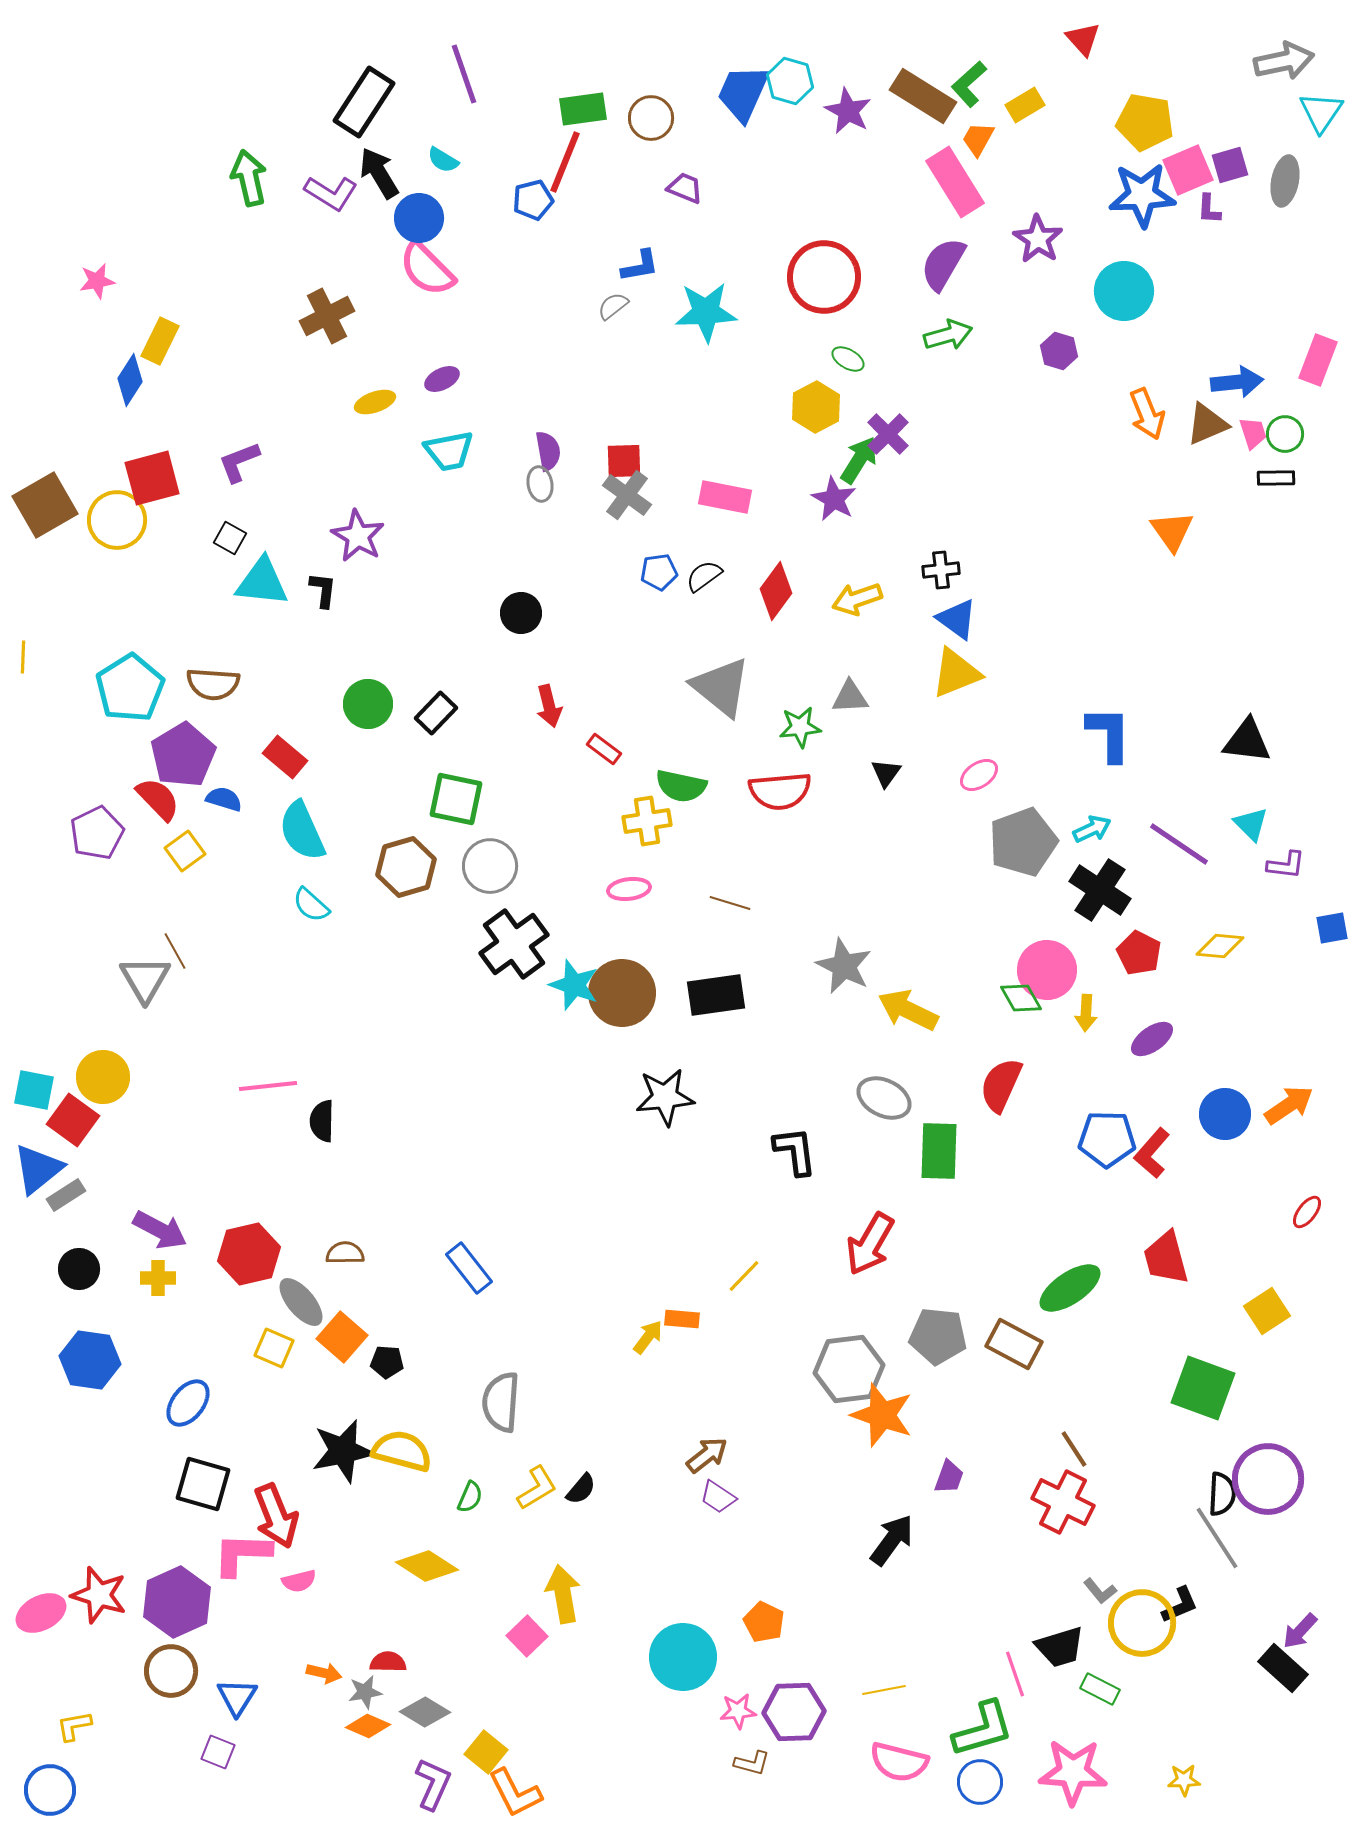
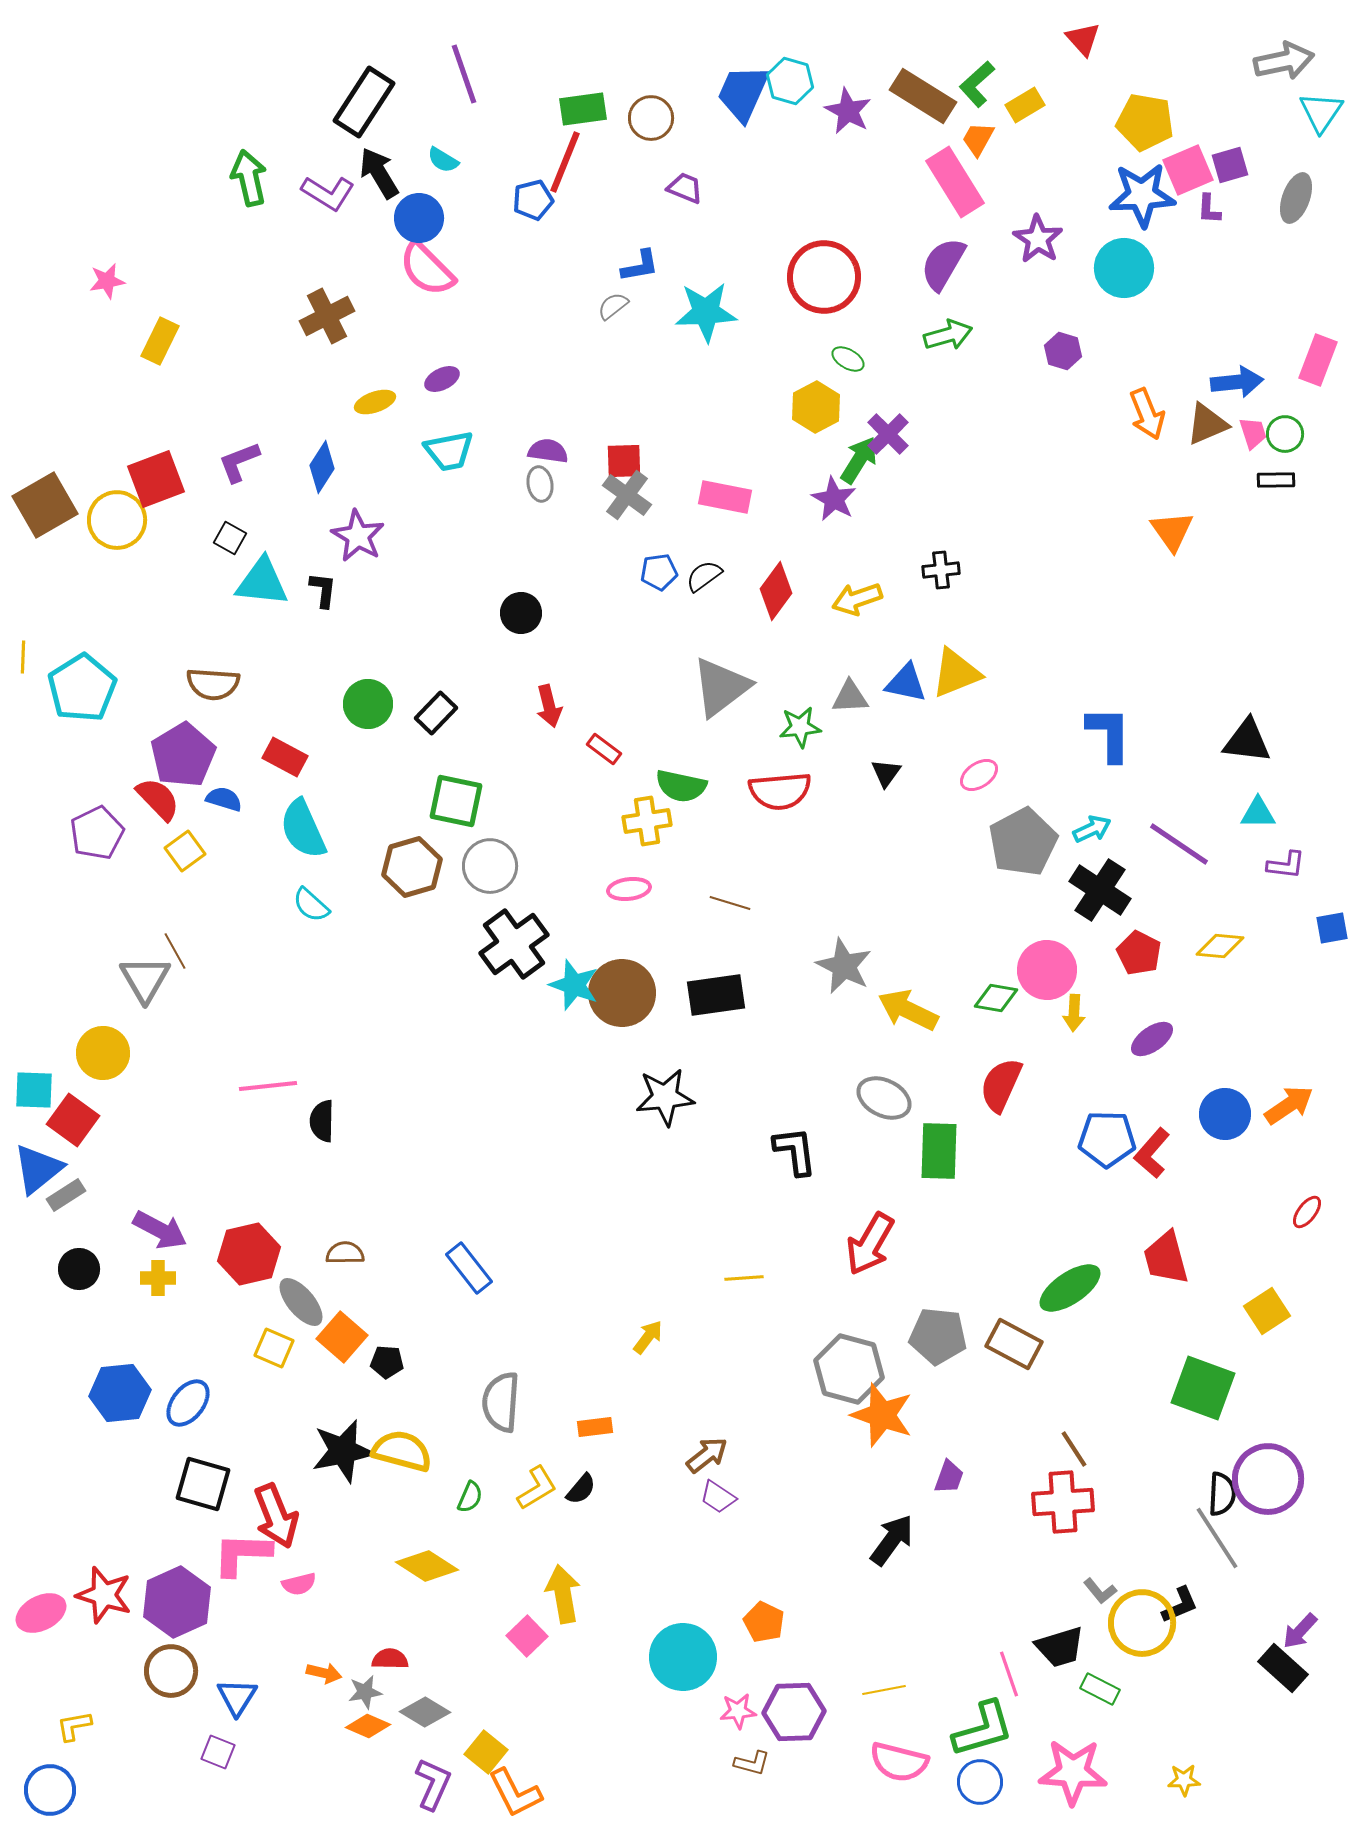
green L-shape at (969, 84): moved 8 px right
gray ellipse at (1285, 181): moved 11 px right, 17 px down; rotated 9 degrees clockwise
purple L-shape at (331, 193): moved 3 px left
pink star at (97, 281): moved 10 px right
cyan circle at (1124, 291): moved 23 px up
purple hexagon at (1059, 351): moved 4 px right
blue diamond at (130, 380): moved 192 px right, 87 px down
purple semicircle at (548, 451): rotated 72 degrees counterclockwise
red square at (152, 478): moved 4 px right, 1 px down; rotated 6 degrees counterclockwise
black rectangle at (1276, 478): moved 2 px down
blue triangle at (957, 619): moved 51 px left, 64 px down; rotated 24 degrees counterclockwise
gray triangle at (721, 687): rotated 44 degrees clockwise
cyan pentagon at (130, 688): moved 48 px left
red rectangle at (285, 757): rotated 12 degrees counterclockwise
green square at (456, 799): moved 2 px down
cyan triangle at (1251, 824): moved 7 px right, 11 px up; rotated 45 degrees counterclockwise
cyan semicircle at (302, 831): moved 1 px right, 2 px up
gray pentagon at (1023, 842): rotated 8 degrees counterclockwise
brown hexagon at (406, 867): moved 6 px right
green diamond at (1021, 998): moved 25 px left; rotated 51 degrees counterclockwise
yellow arrow at (1086, 1013): moved 12 px left
yellow circle at (103, 1077): moved 24 px up
cyan square at (34, 1090): rotated 9 degrees counterclockwise
yellow line at (744, 1276): moved 2 px down; rotated 42 degrees clockwise
orange rectangle at (682, 1319): moved 87 px left, 108 px down; rotated 12 degrees counterclockwise
blue hexagon at (90, 1360): moved 30 px right, 33 px down; rotated 14 degrees counterclockwise
gray hexagon at (849, 1369): rotated 22 degrees clockwise
red cross at (1063, 1502): rotated 30 degrees counterclockwise
pink semicircle at (299, 1581): moved 3 px down
red star at (99, 1595): moved 5 px right
red semicircle at (388, 1662): moved 2 px right, 3 px up
pink line at (1015, 1674): moved 6 px left
